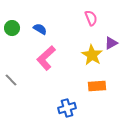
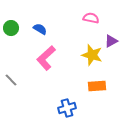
pink semicircle: rotated 56 degrees counterclockwise
green circle: moved 1 px left
purple triangle: moved 2 px up
yellow star: rotated 15 degrees counterclockwise
